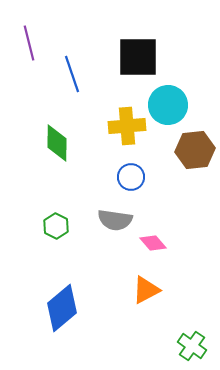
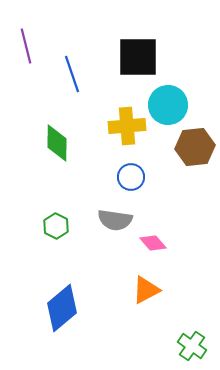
purple line: moved 3 px left, 3 px down
brown hexagon: moved 3 px up
